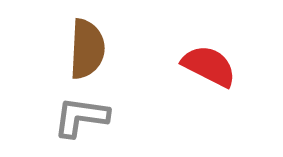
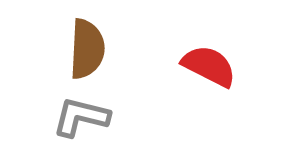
gray L-shape: rotated 6 degrees clockwise
